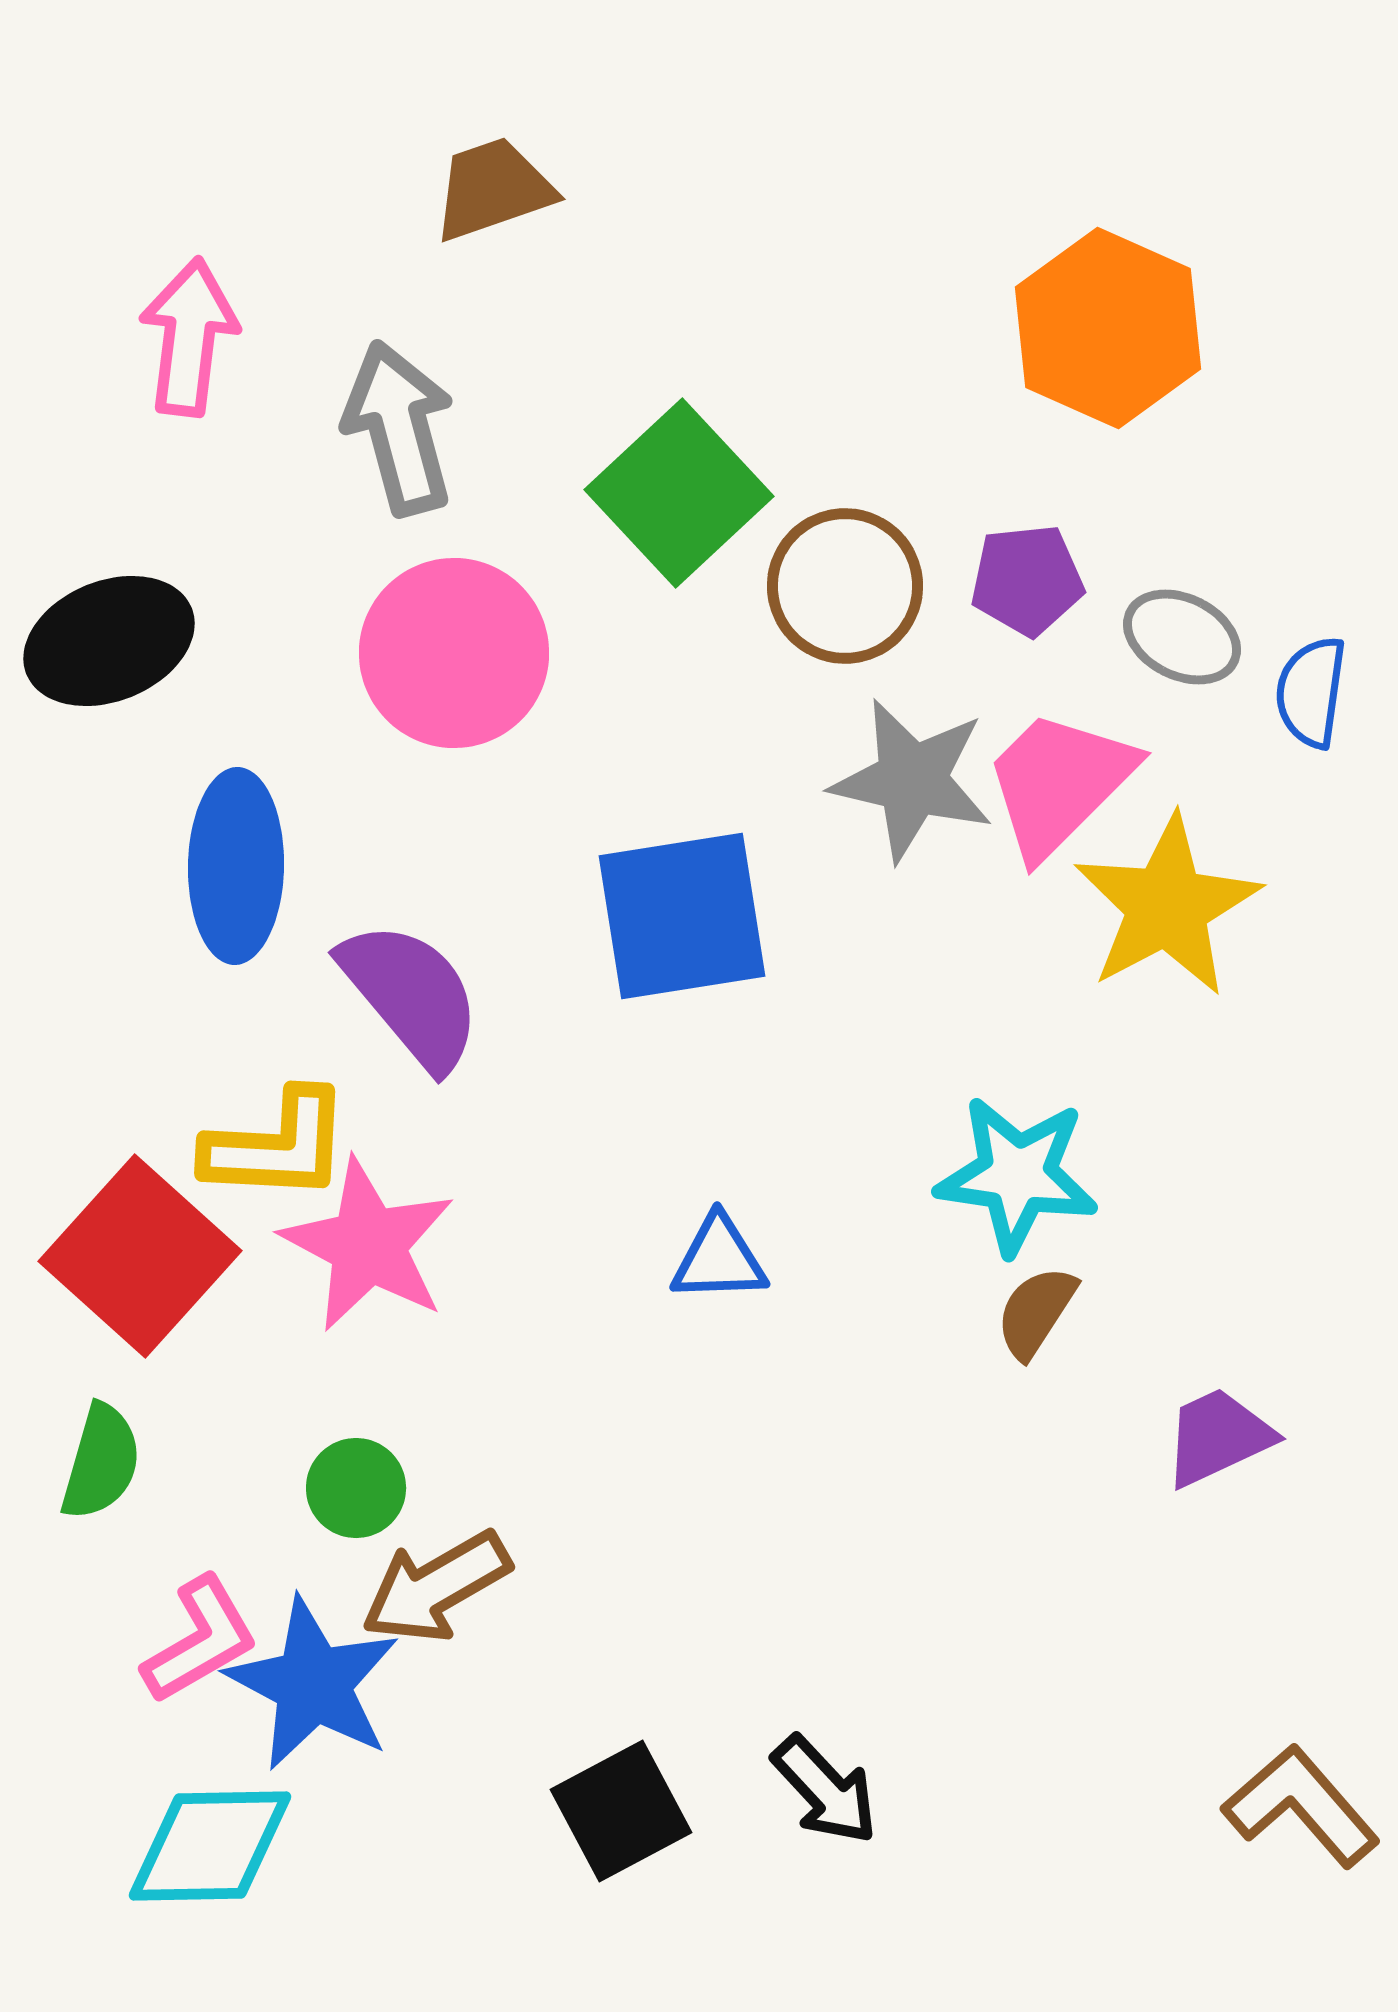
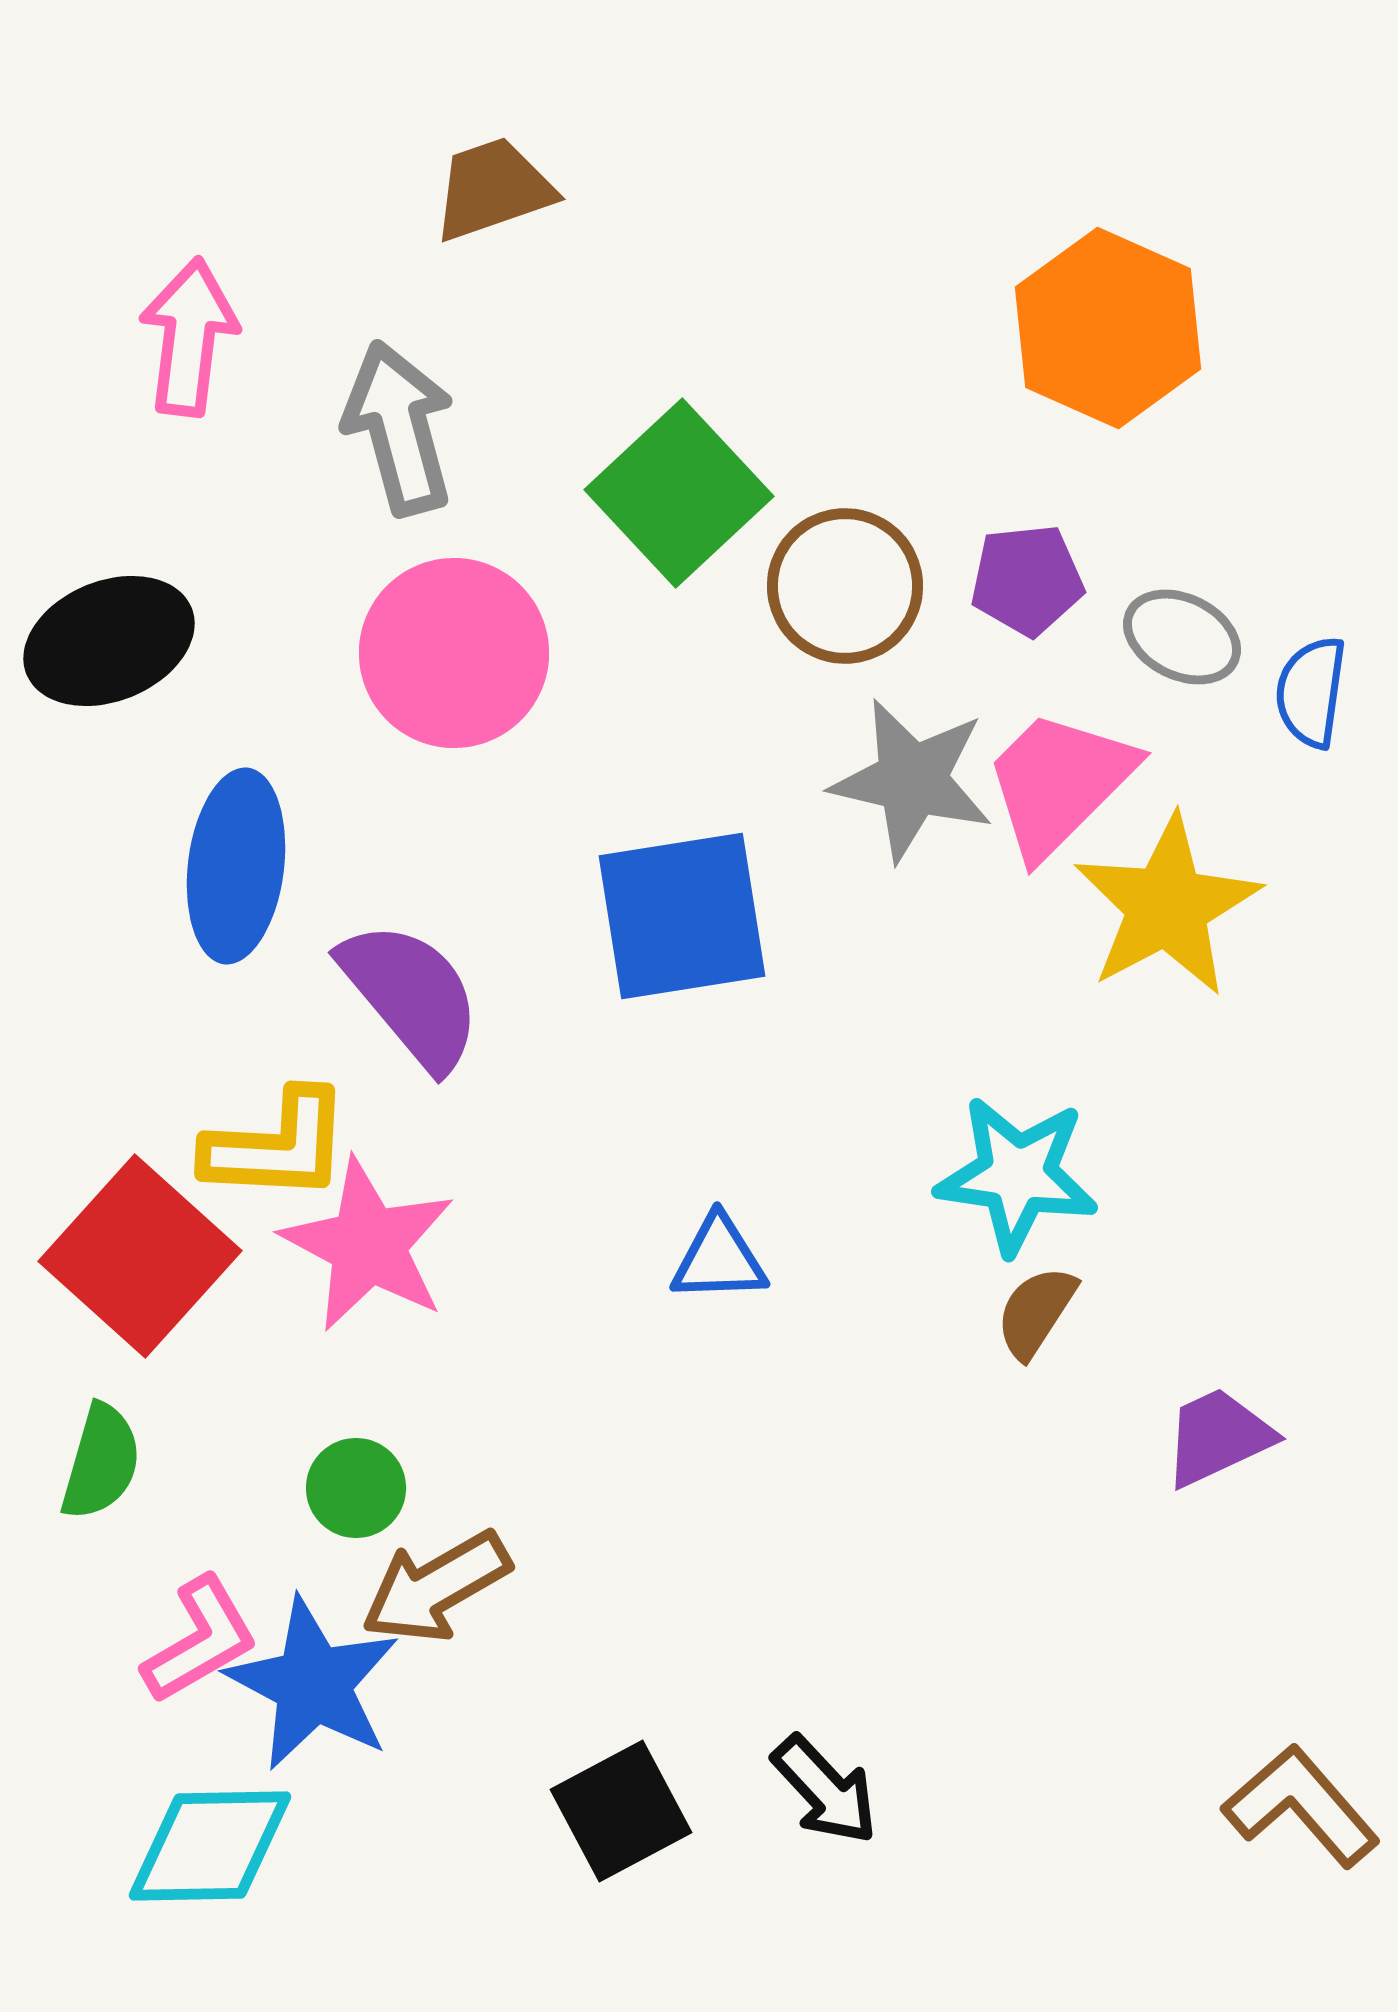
blue ellipse: rotated 6 degrees clockwise
